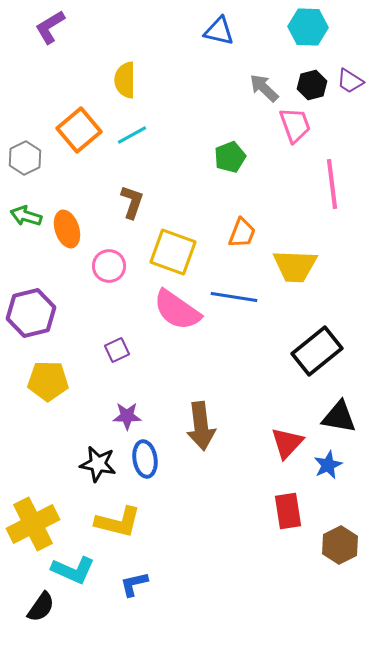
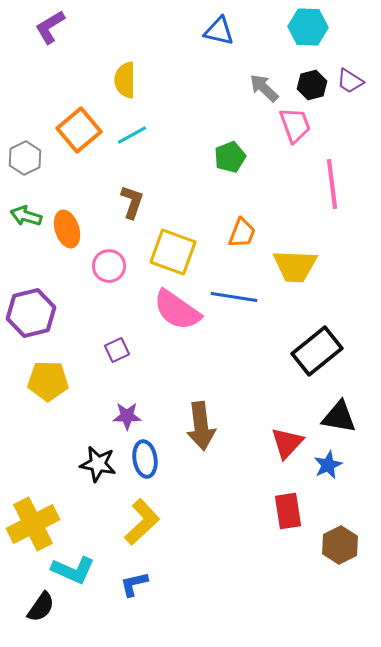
yellow L-shape: moved 24 px right; rotated 57 degrees counterclockwise
